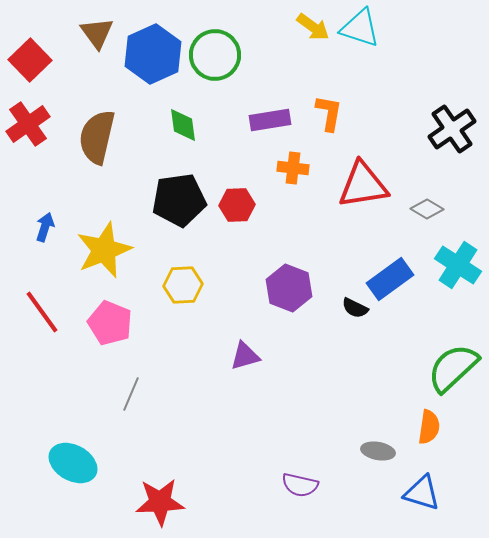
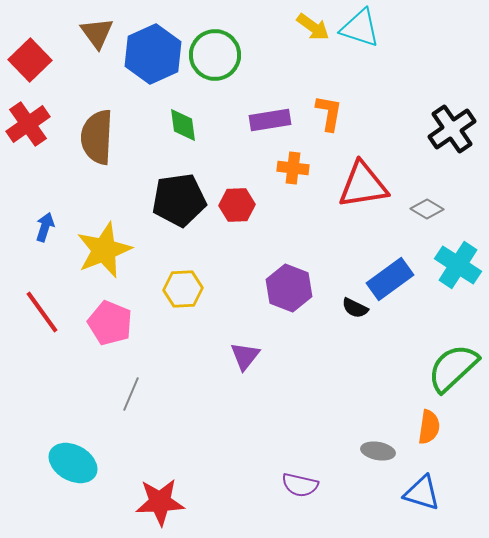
brown semicircle: rotated 10 degrees counterclockwise
yellow hexagon: moved 4 px down
purple triangle: rotated 36 degrees counterclockwise
